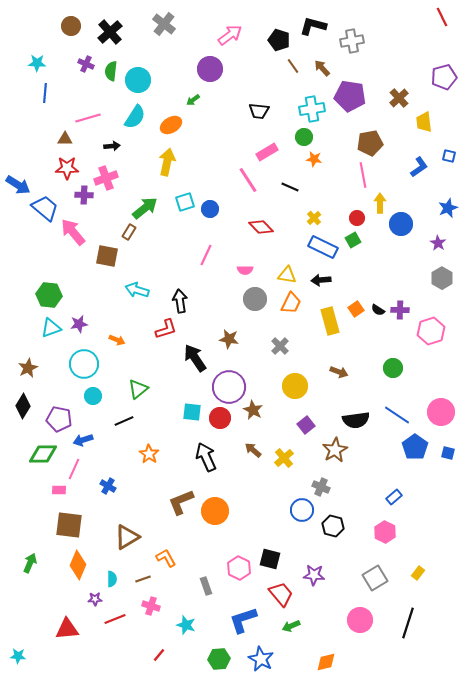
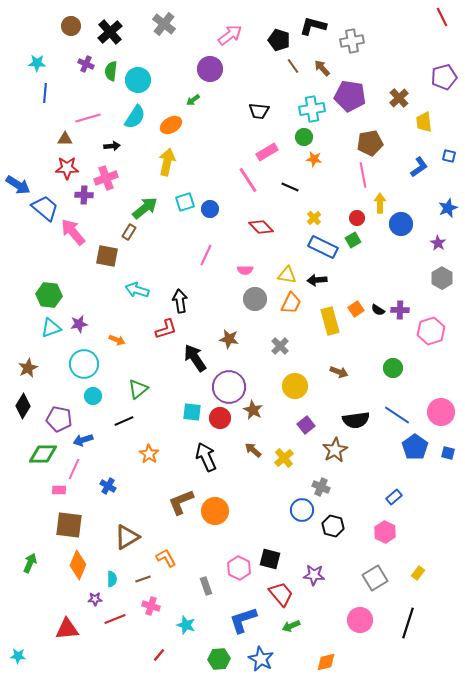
black arrow at (321, 280): moved 4 px left
